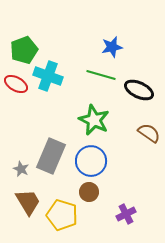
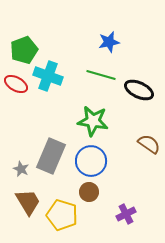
blue star: moved 3 px left, 5 px up
green star: moved 1 px left, 1 px down; rotated 16 degrees counterclockwise
brown semicircle: moved 11 px down
